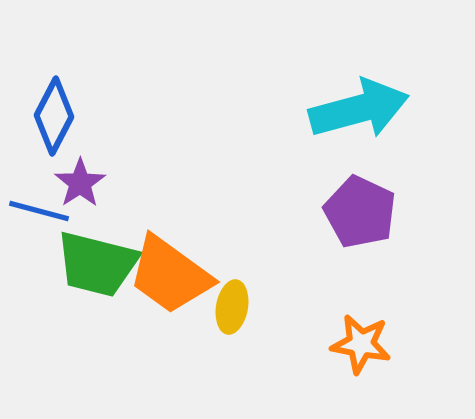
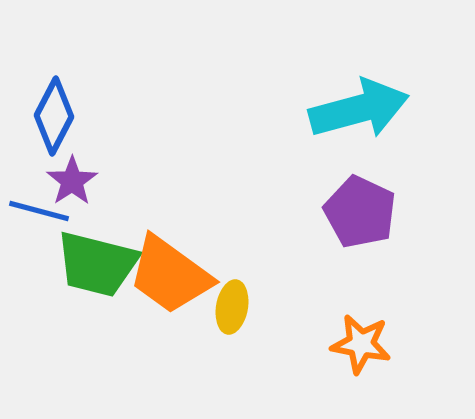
purple star: moved 8 px left, 2 px up
